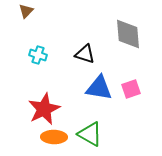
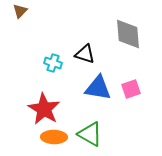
brown triangle: moved 6 px left
cyan cross: moved 15 px right, 8 px down
blue triangle: moved 1 px left
red star: rotated 16 degrees counterclockwise
